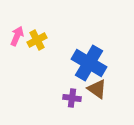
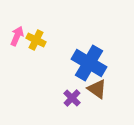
yellow cross: moved 1 px left; rotated 36 degrees counterclockwise
purple cross: rotated 36 degrees clockwise
